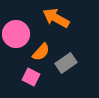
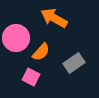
orange arrow: moved 2 px left
pink circle: moved 4 px down
gray rectangle: moved 8 px right
